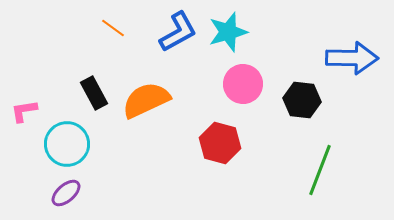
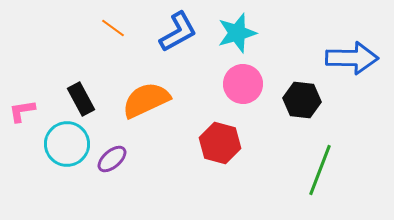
cyan star: moved 9 px right, 1 px down
black rectangle: moved 13 px left, 6 px down
pink L-shape: moved 2 px left
purple ellipse: moved 46 px right, 34 px up
